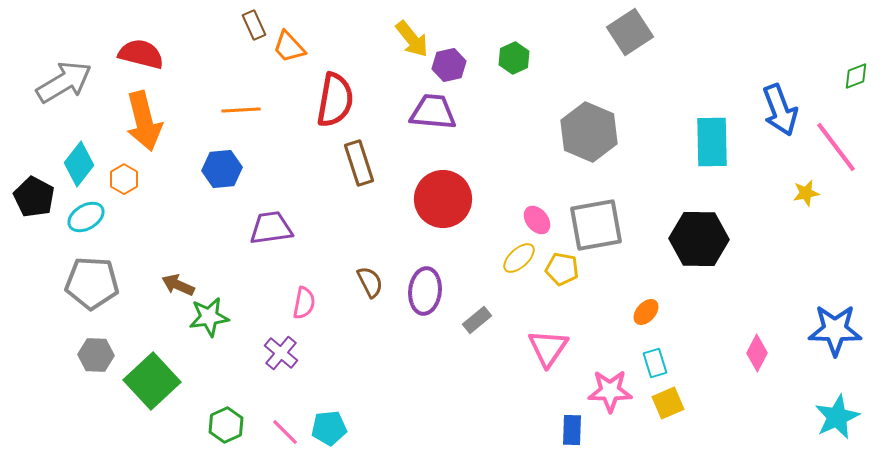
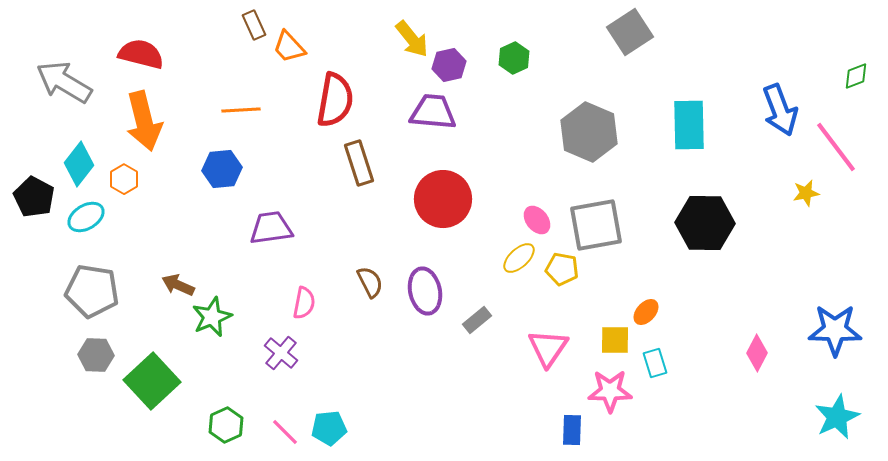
gray arrow at (64, 82): rotated 118 degrees counterclockwise
cyan rectangle at (712, 142): moved 23 px left, 17 px up
black hexagon at (699, 239): moved 6 px right, 16 px up
gray pentagon at (92, 283): moved 8 px down; rotated 6 degrees clockwise
purple ellipse at (425, 291): rotated 18 degrees counterclockwise
green star at (209, 317): moved 3 px right; rotated 15 degrees counterclockwise
yellow square at (668, 403): moved 53 px left, 63 px up; rotated 24 degrees clockwise
